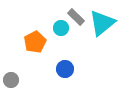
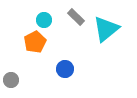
cyan triangle: moved 4 px right, 6 px down
cyan circle: moved 17 px left, 8 px up
